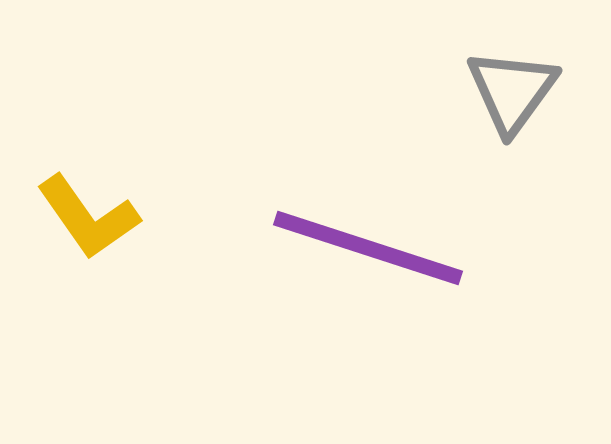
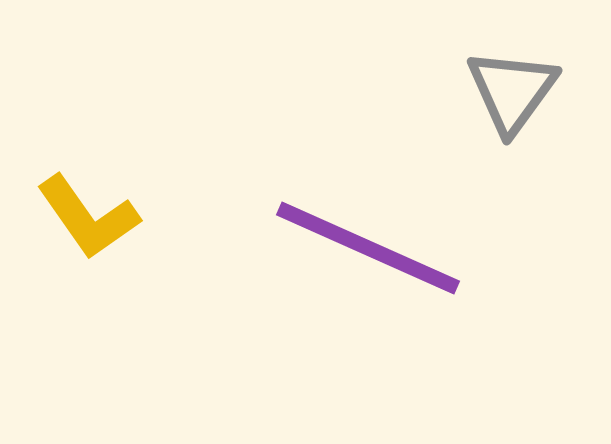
purple line: rotated 6 degrees clockwise
